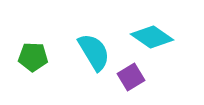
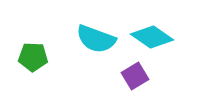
cyan semicircle: moved 2 px right, 13 px up; rotated 141 degrees clockwise
purple square: moved 4 px right, 1 px up
